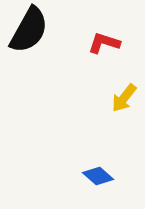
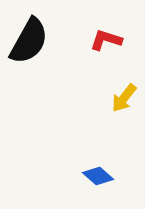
black semicircle: moved 11 px down
red L-shape: moved 2 px right, 3 px up
